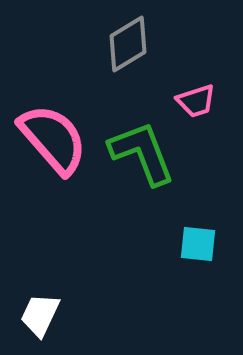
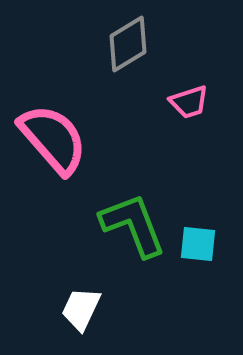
pink trapezoid: moved 7 px left, 1 px down
green L-shape: moved 9 px left, 72 px down
white trapezoid: moved 41 px right, 6 px up
